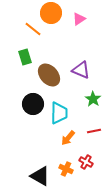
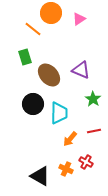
orange arrow: moved 2 px right, 1 px down
